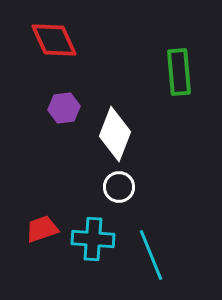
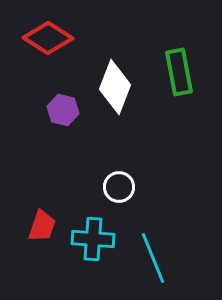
red diamond: moved 6 px left, 2 px up; rotated 33 degrees counterclockwise
green rectangle: rotated 6 degrees counterclockwise
purple hexagon: moved 1 px left, 2 px down; rotated 20 degrees clockwise
white diamond: moved 47 px up
red trapezoid: moved 3 px up; rotated 128 degrees clockwise
cyan line: moved 2 px right, 3 px down
